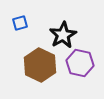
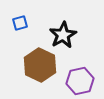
purple hexagon: moved 18 px down; rotated 24 degrees counterclockwise
